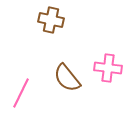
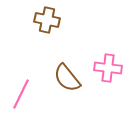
brown cross: moved 4 px left
pink line: moved 1 px down
